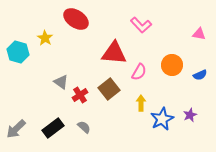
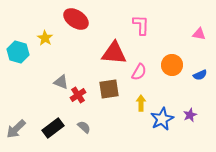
pink L-shape: rotated 135 degrees counterclockwise
gray triangle: rotated 14 degrees counterclockwise
brown square: rotated 30 degrees clockwise
red cross: moved 2 px left
